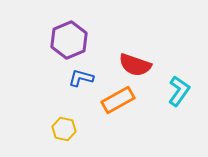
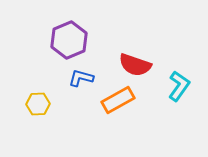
cyan L-shape: moved 5 px up
yellow hexagon: moved 26 px left, 25 px up; rotated 15 degrees counterclockwise
